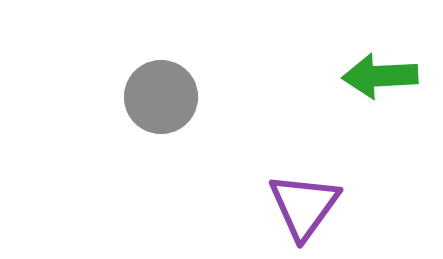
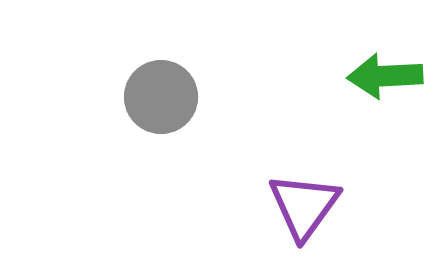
green arrow: moved 5 px right
